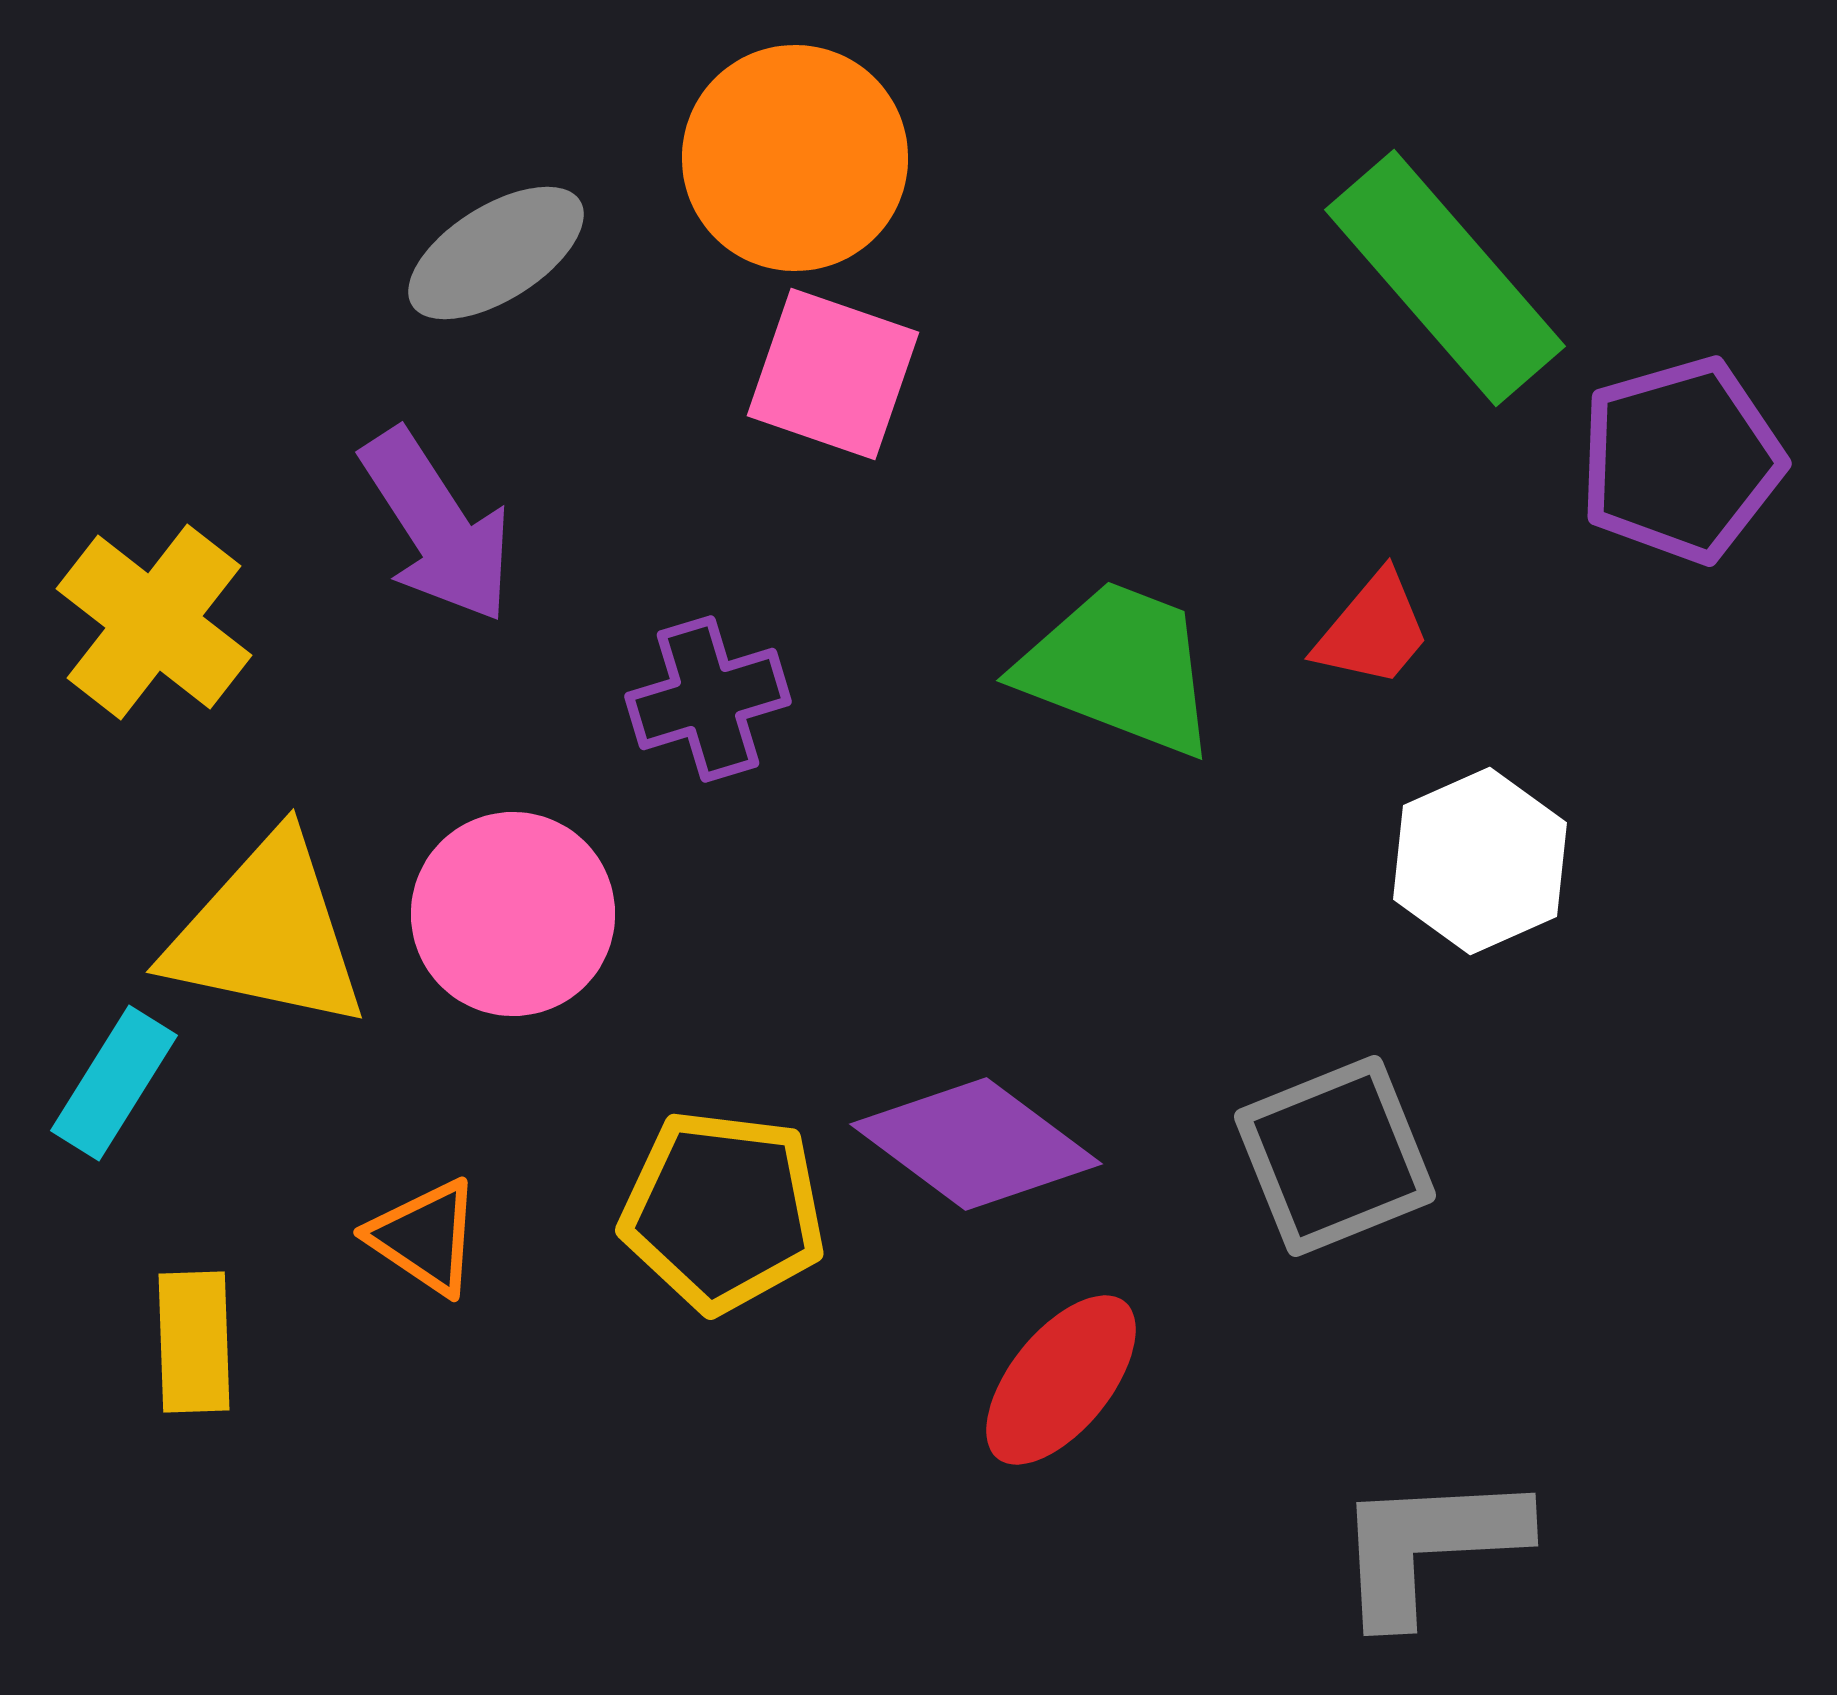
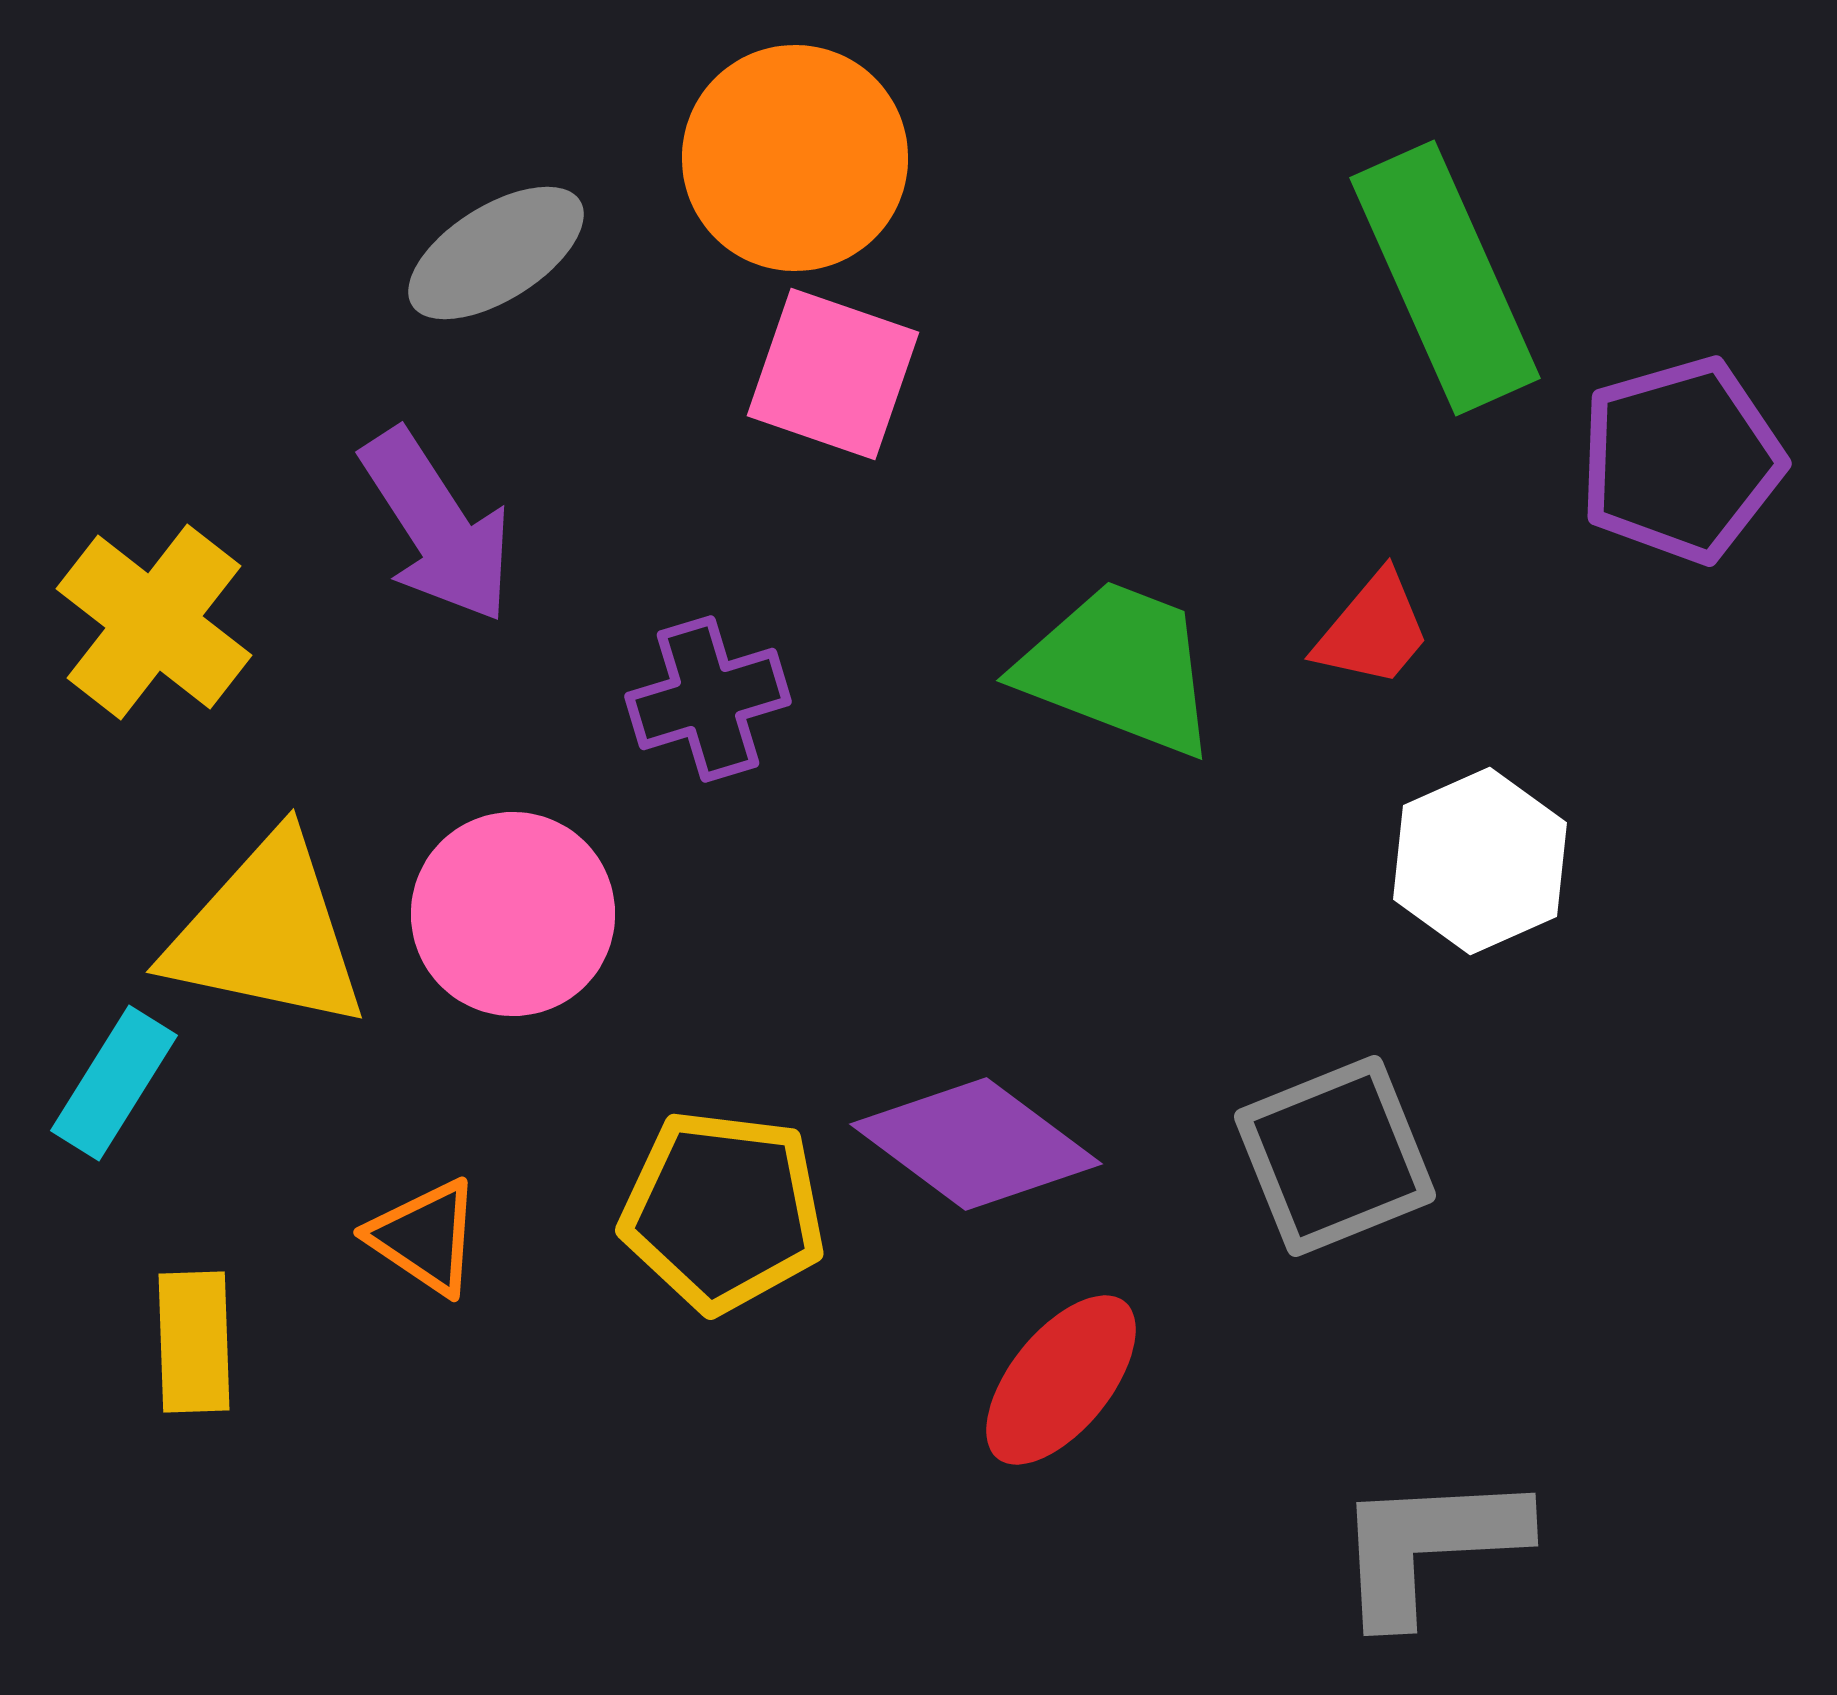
green rectangle: rotated 17 degrees clockwise
